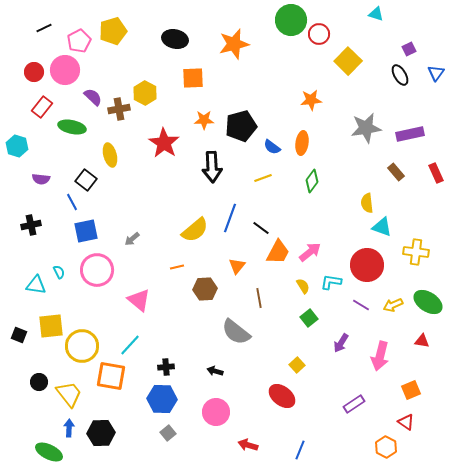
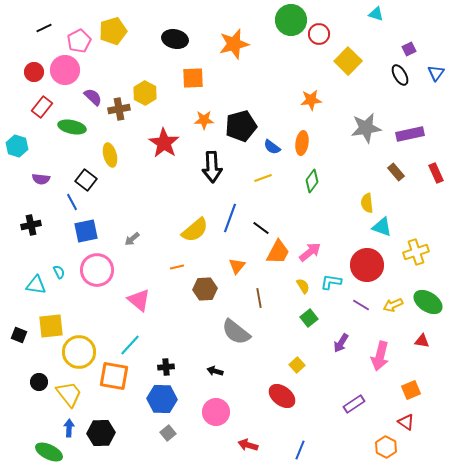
yellow cross at (416, 252): rotated 25 degrees counterclockwise
yellow circle at (82, 346): moved 3 px left, 6 px down
orange square at (111, 376): moved 3 px right
